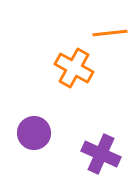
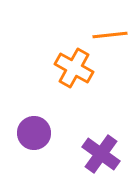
orange line: moved 2 px down
purple cross: rotated 12 degrees clockwise
